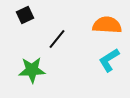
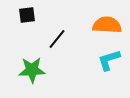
black square: moved 2 px right; rotated 18 degrees clockwise
cyan L-shape: rotated 15 degrees clockwise
